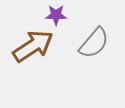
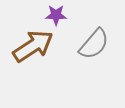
gray semicircle: moved 1 px down
